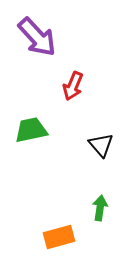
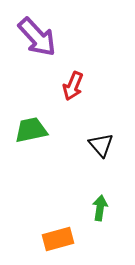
orange rectangle: moved 1 px left, 2 px down
